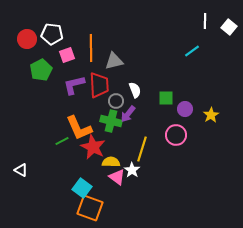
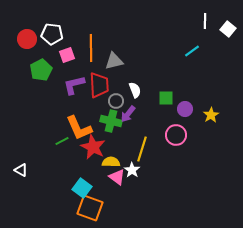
white square: moved 1 px left, 2 px down
